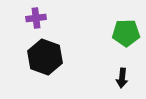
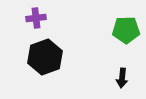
green pentagon: moved 3 px up
black hexagon: rotated 20 degrees clockwise
